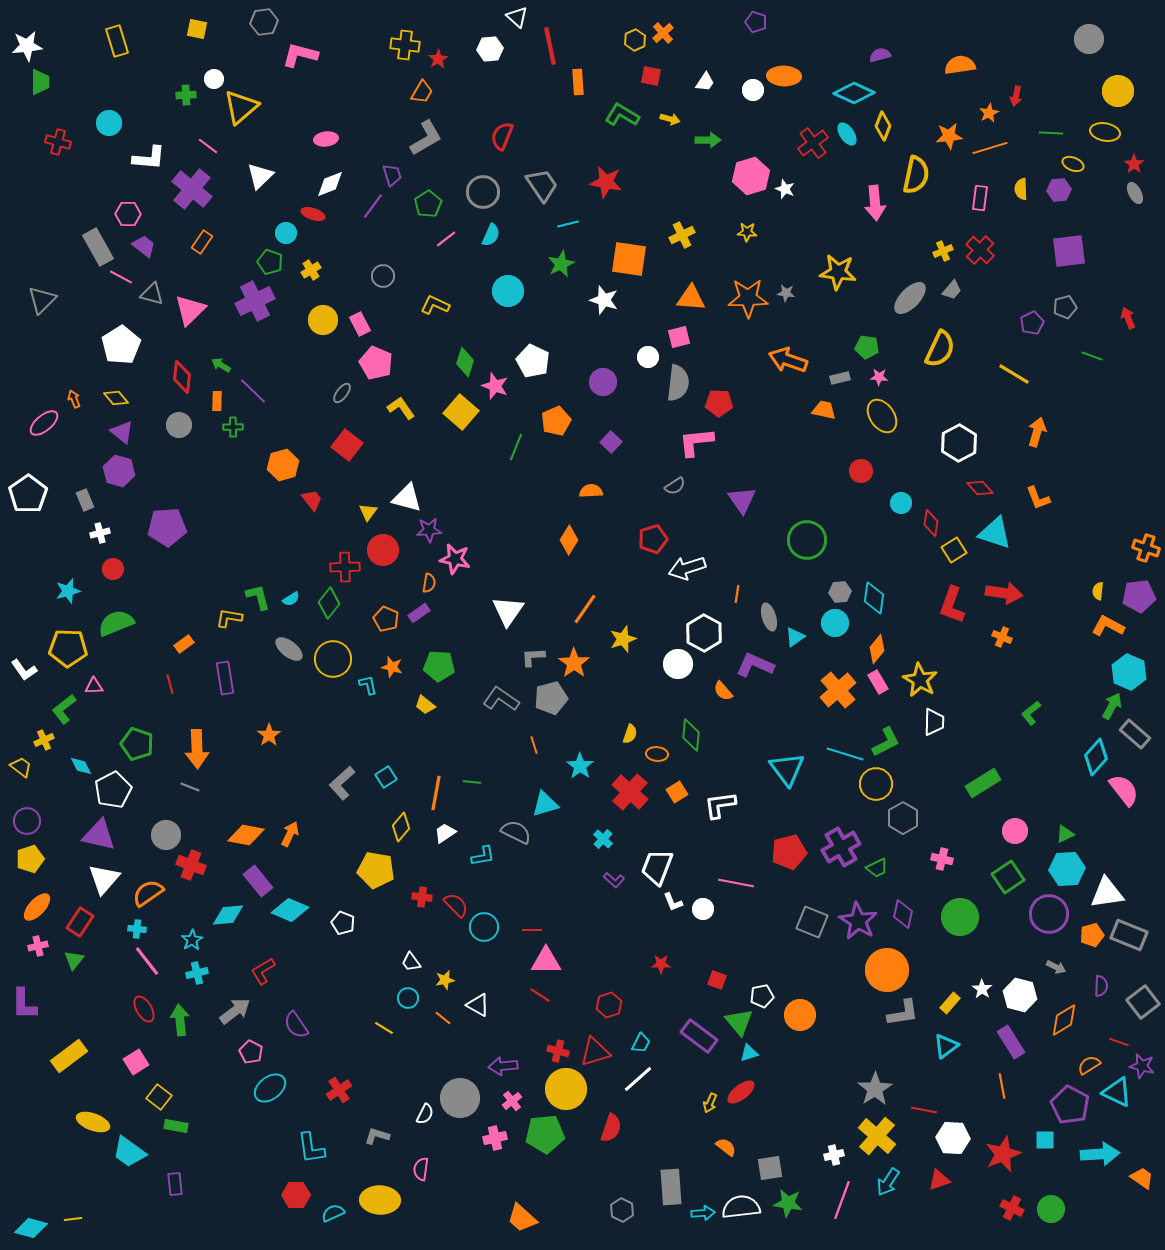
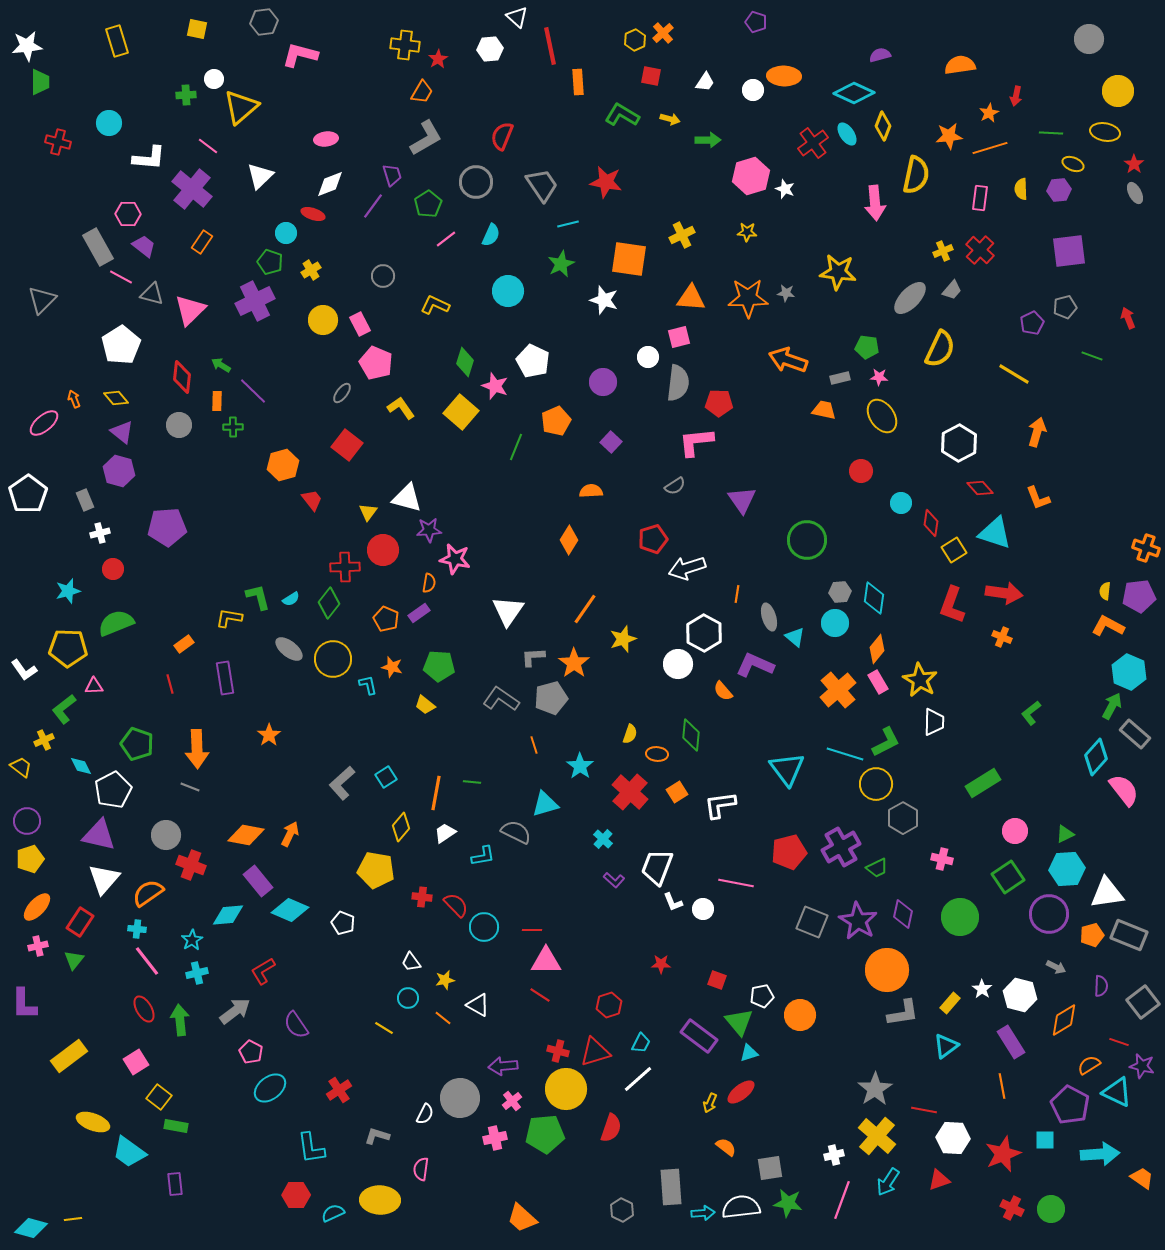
gray circle at (483, 192): moved 7 px left, 10 px up
yellow semicircle at (1098, 591): moved 7 px right
cyan triangle at (795, 637): rotated 45 degrees counterclockwise
